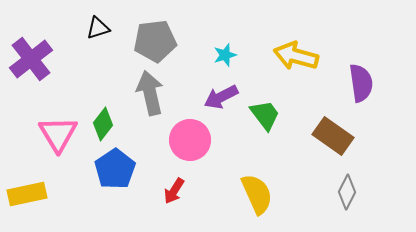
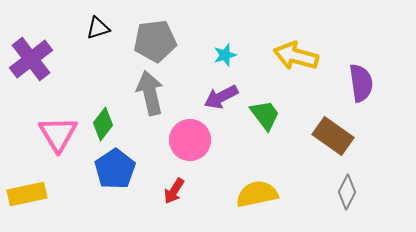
yellow semicircle: rotated 78 degrees counterclockwise
